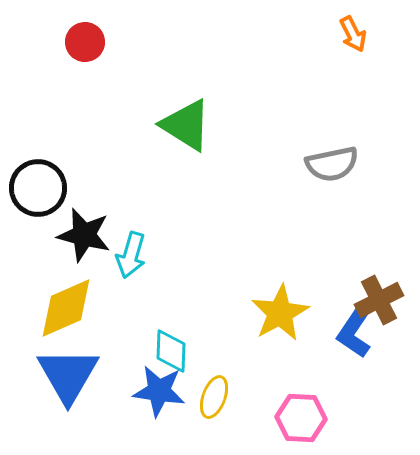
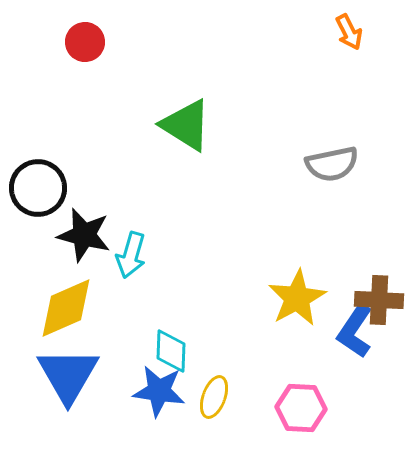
orange arrow: moved 4 px left, 2 px up
brown cross: rotated 30 degrees clockwise
yellow star: moved 17 px right, 15 px up
pink hexagon: moved 10 px up
